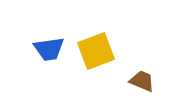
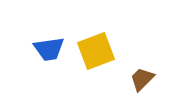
brown trapezoid: moved 2 px up; rotated 68 degrees counterclockwise
